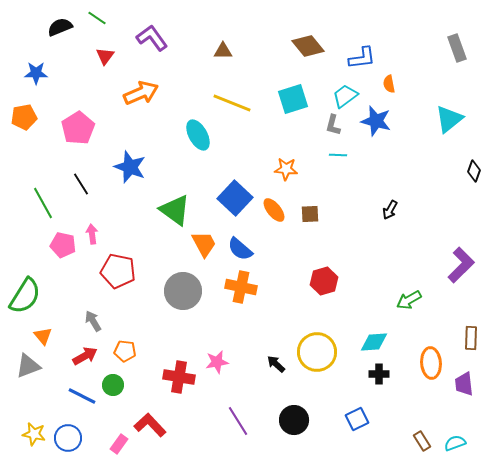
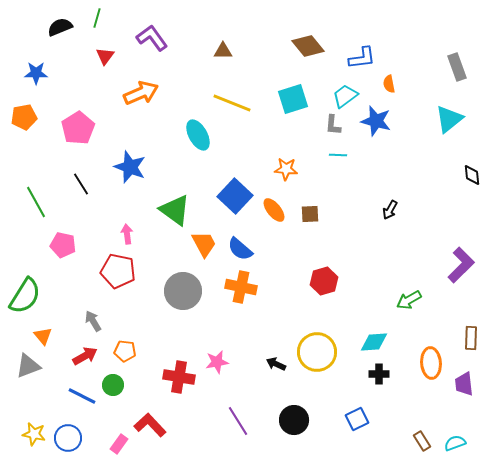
green line at (97, 18): rotated 72 degrees clockwise
gray rectangle at (457, 48): moved 19 px down
gray L-shape at (333, 125): rotated 10 degrees counterclockwise
black diamond at (474, 171): moved 2 px left, 4 px down; rotated 25 degrees counterclockwise
blue square at (235, 198): moved 2 px up
green line at (43, 203): moved 7 px left, 1 px up
pink arrow at (92, 234): moved 35 px right
black arrow at (276, 364): rotated 18 degrees counterclockwise
